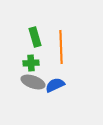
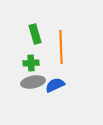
green rectangle: moved 3 px up
gray ellipse: rotated 30 degrees counterclockwise
